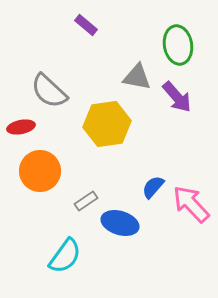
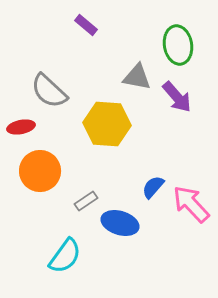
yellow hexagon: rotated 12 degrees clockwise
